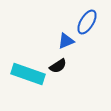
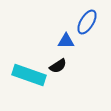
blue triangle: rotated 24 degrees clockwise
cyan rectangle: moved 1 px right, 1 px down
